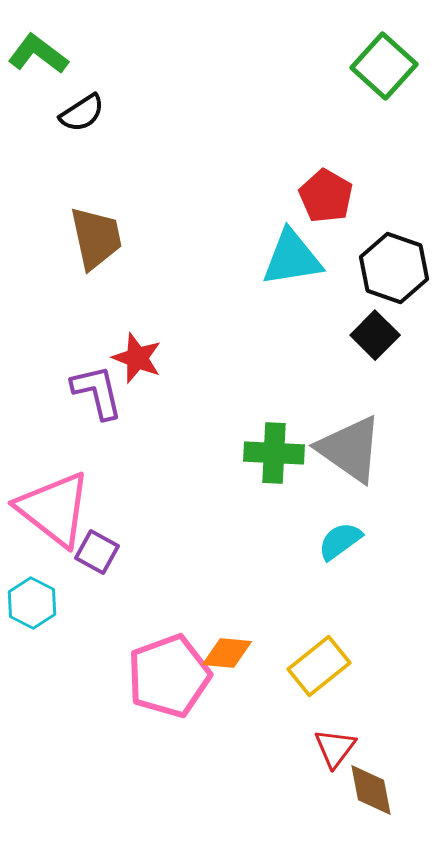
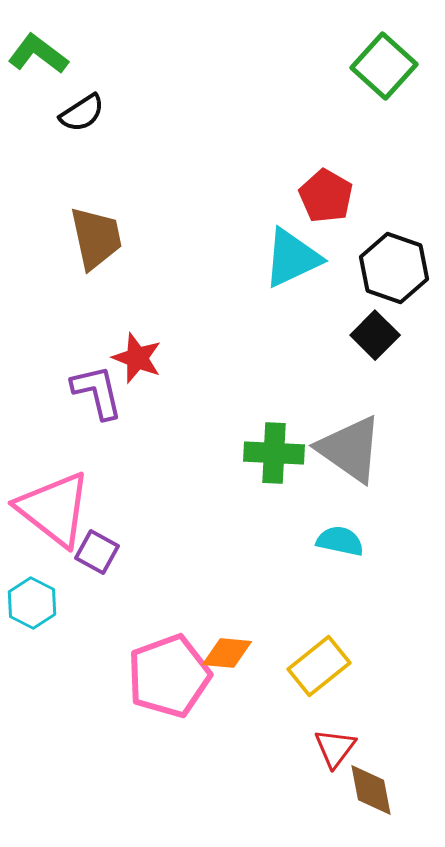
cyan triangle: rotated 16 degrees counterclockwise
cyan semicircle: rotated 48 degrees clockwise
